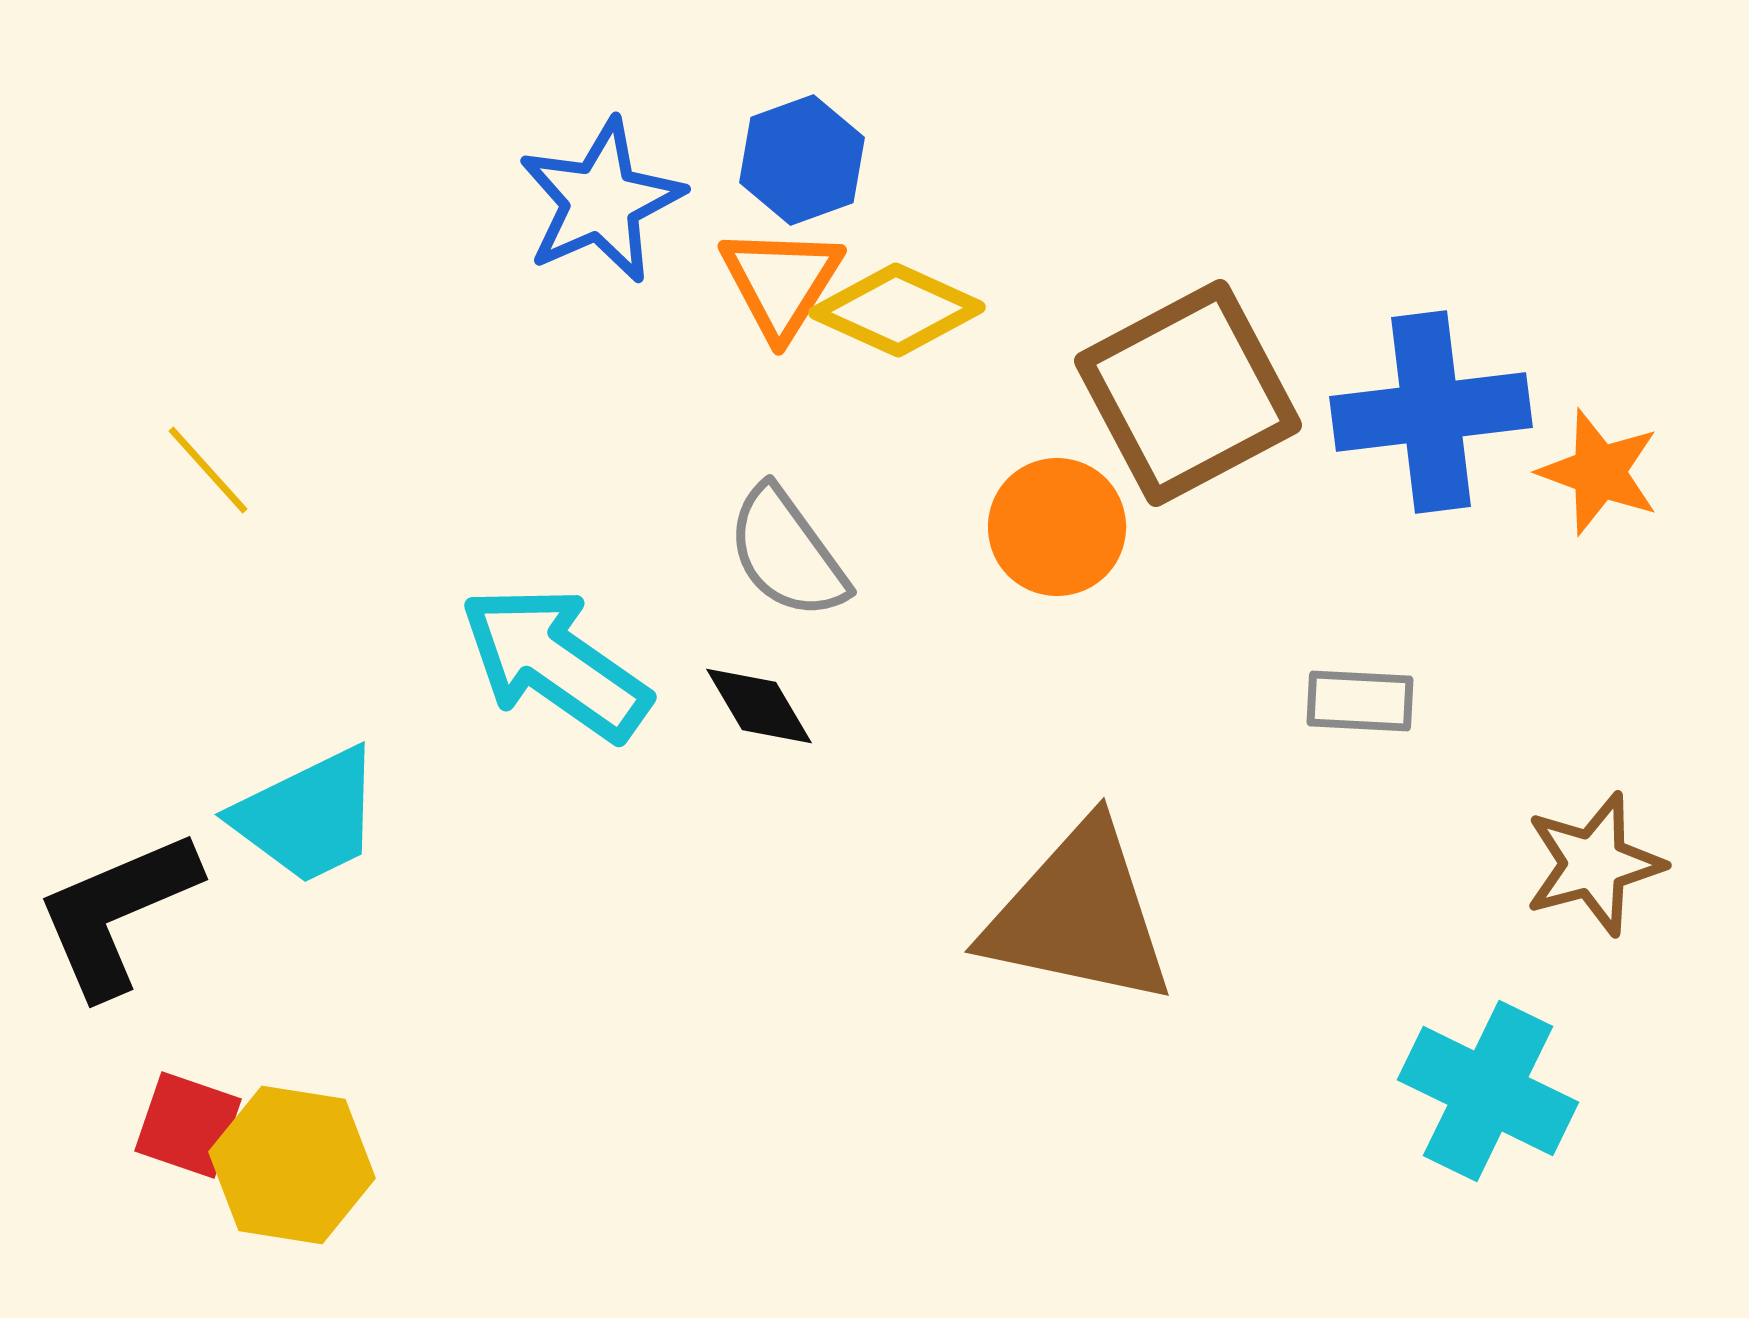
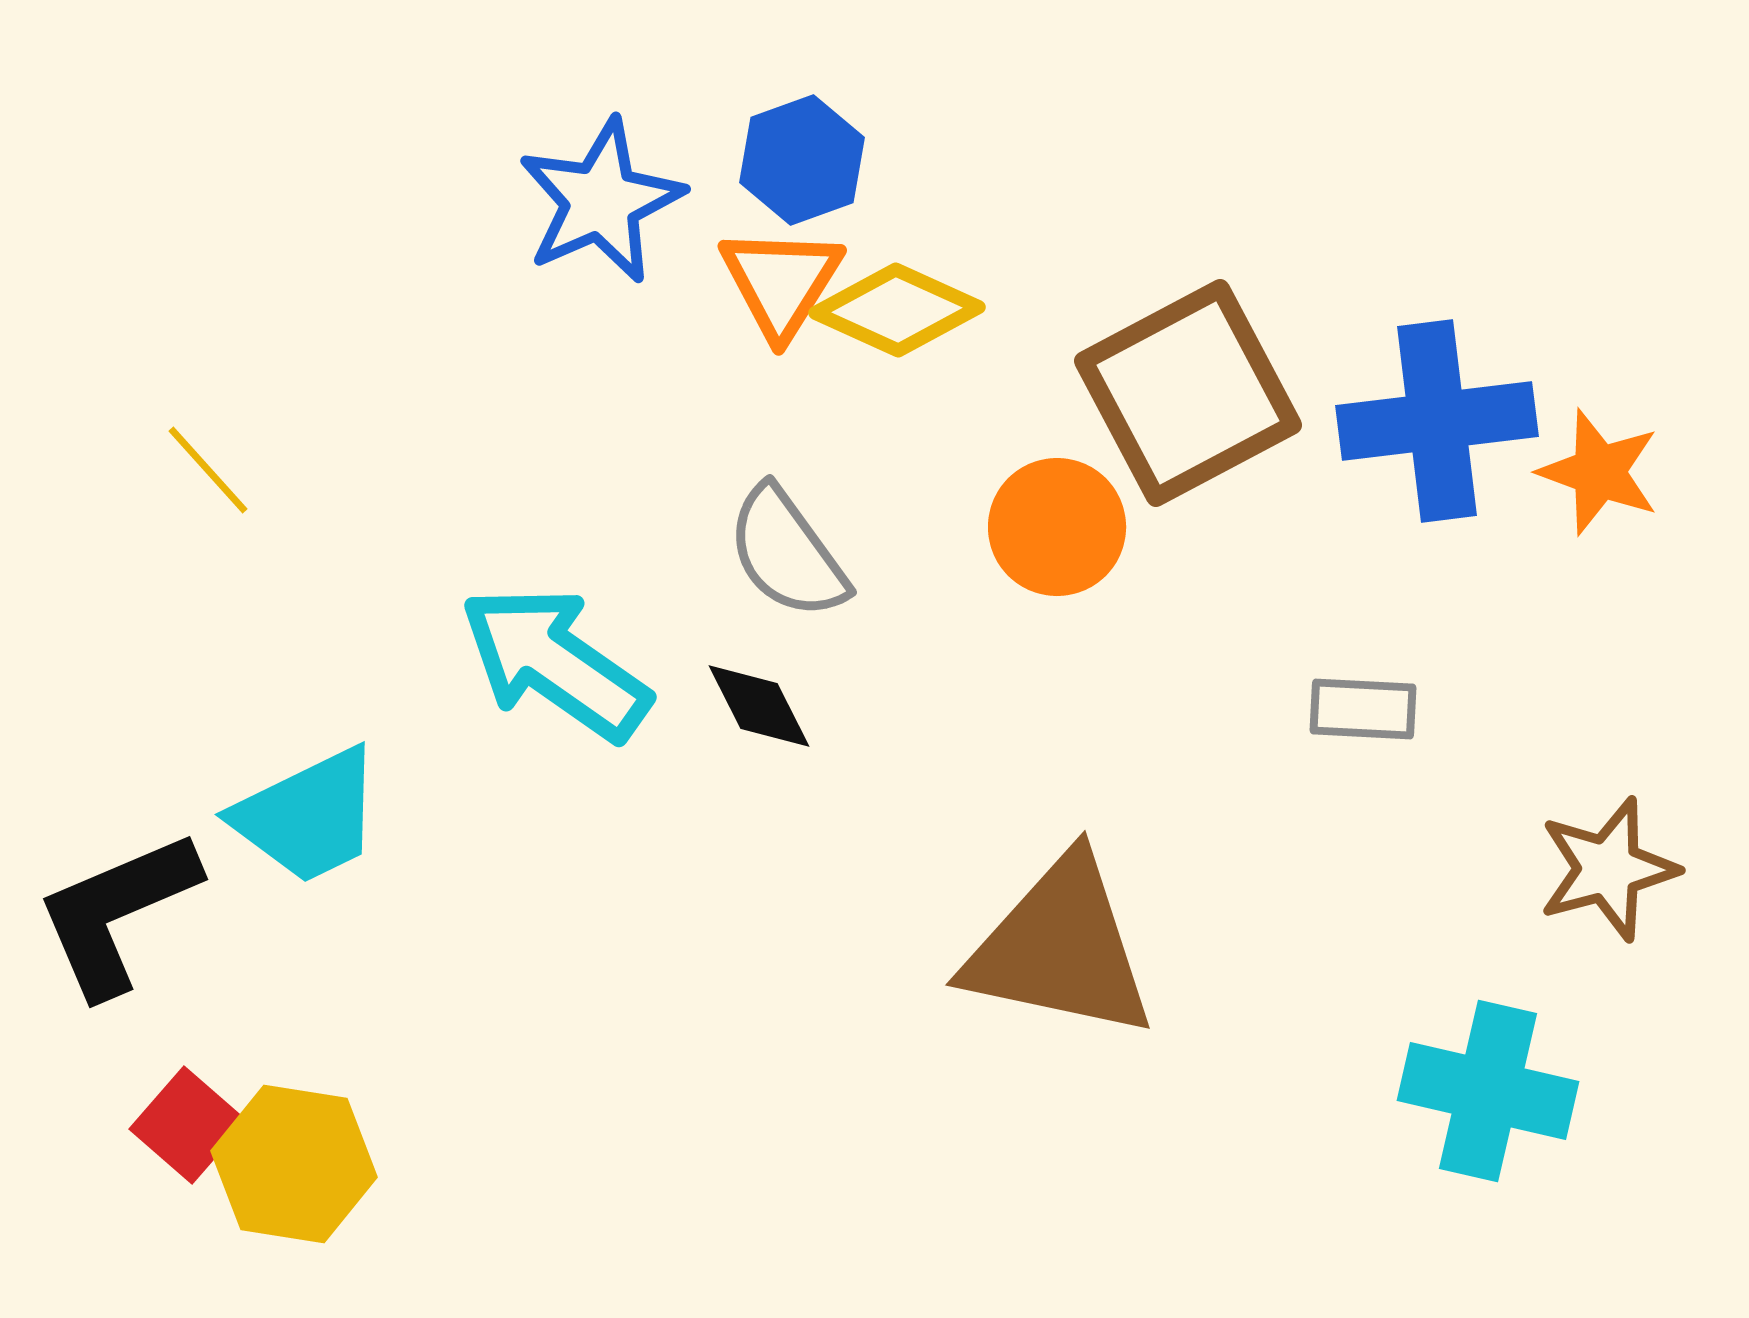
blue cross: moved 6 px right, 9 px down
gray rectangle: moved 3 px right, 8 px down
black diamond: rotated 4 degrees clockwise
brown star: moved 14 px right, 5 px down
brown triangle: moved 19 px left, 33 px down
cyan cross: rotated 13 degrees counterclockwise
red square: rotated 22 degrees clockwise
yellow hexagon: moved 2 px right, 1 px up
